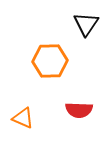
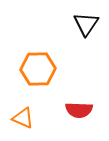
orange hexagon: moved 12 px left, 8 px down
